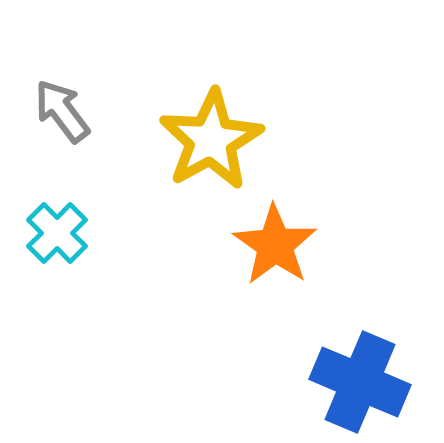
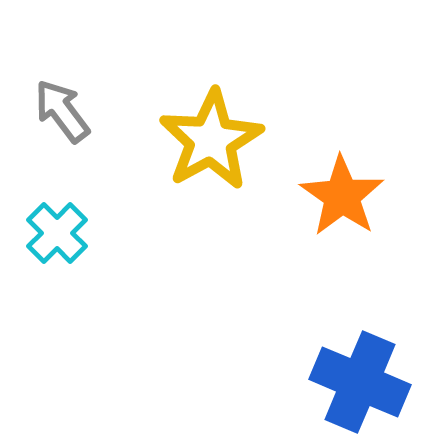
orange star: moved 67 px right, 49 px up
